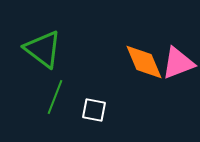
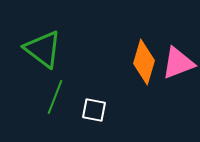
orange diamond: rotated 39 degrees clockwise
